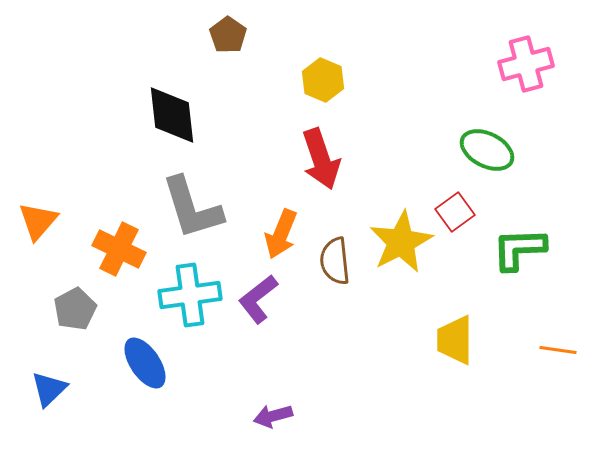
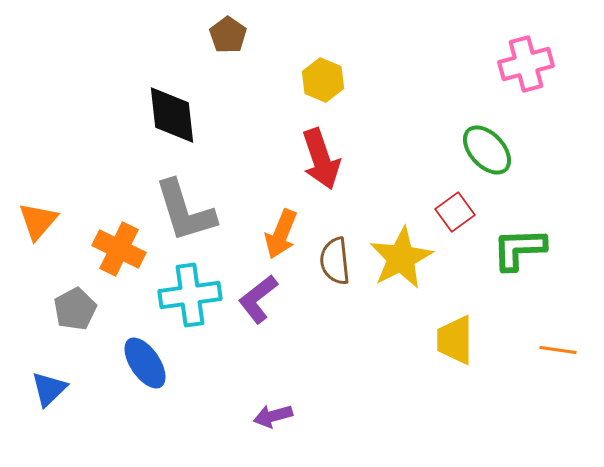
green ellipse: rotated 20 degrees clockwise
gray L-shape: moved 7 px left, 3 px down
yellow star: moved 16 px down
